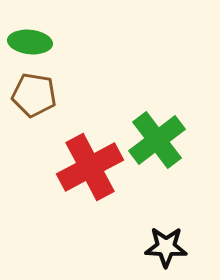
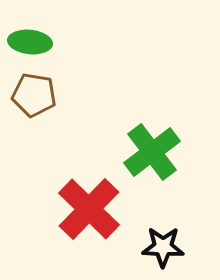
green cross: moved 5 px left, 12 px down
red cross: moved 1 px left, 42 px down; rotated 18 degrees counterclockwise
black star: moved 3 px left
